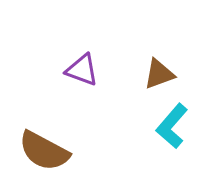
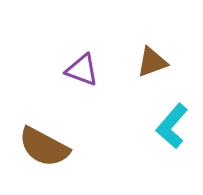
brown triangle: moved 7 px left, 12 px up
brown semicircle: moved 4 px up
